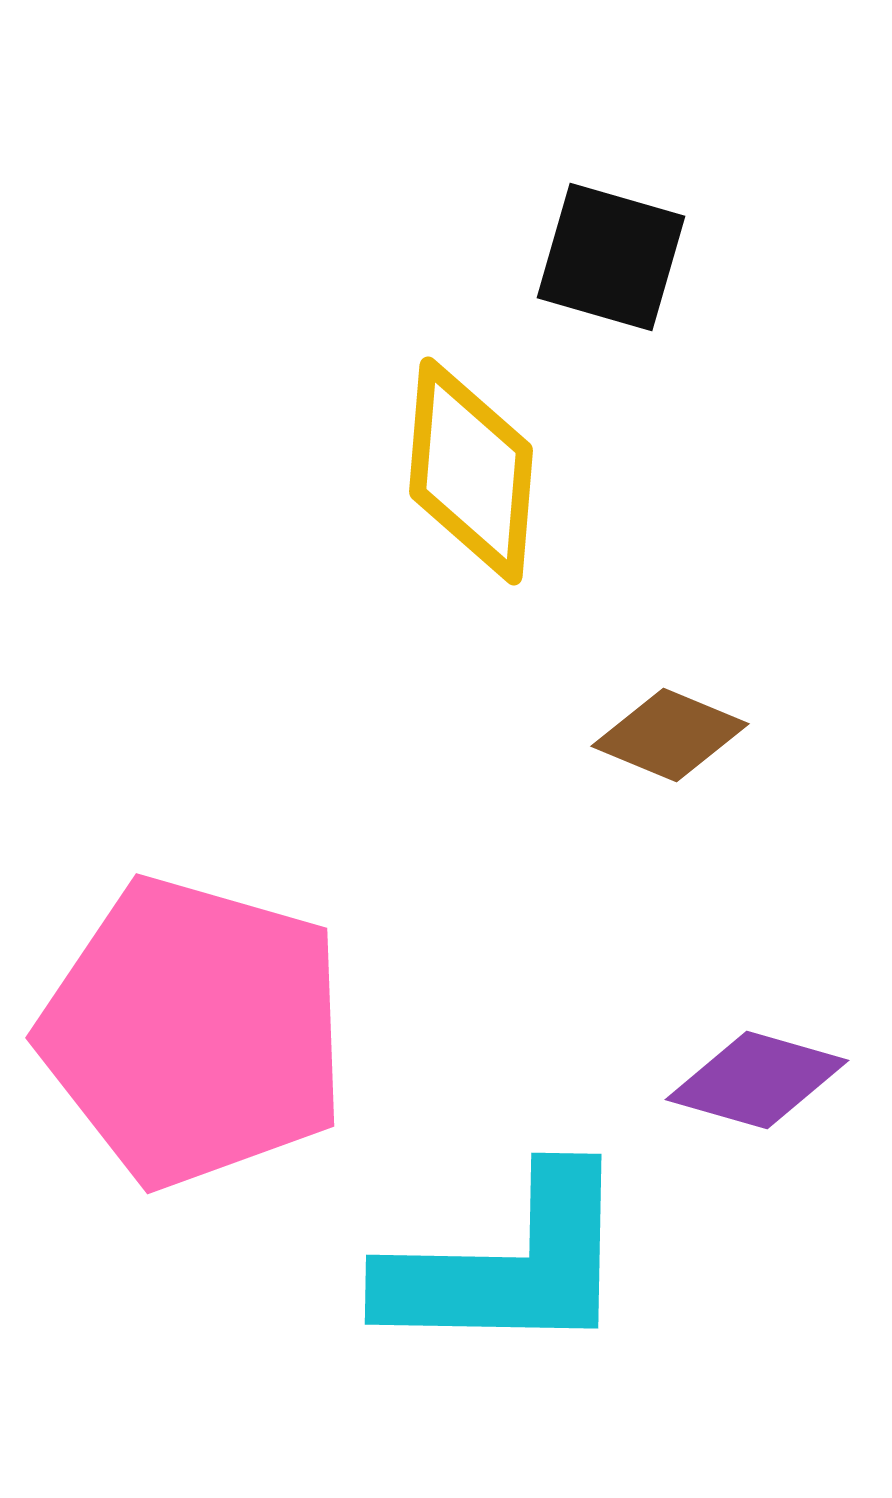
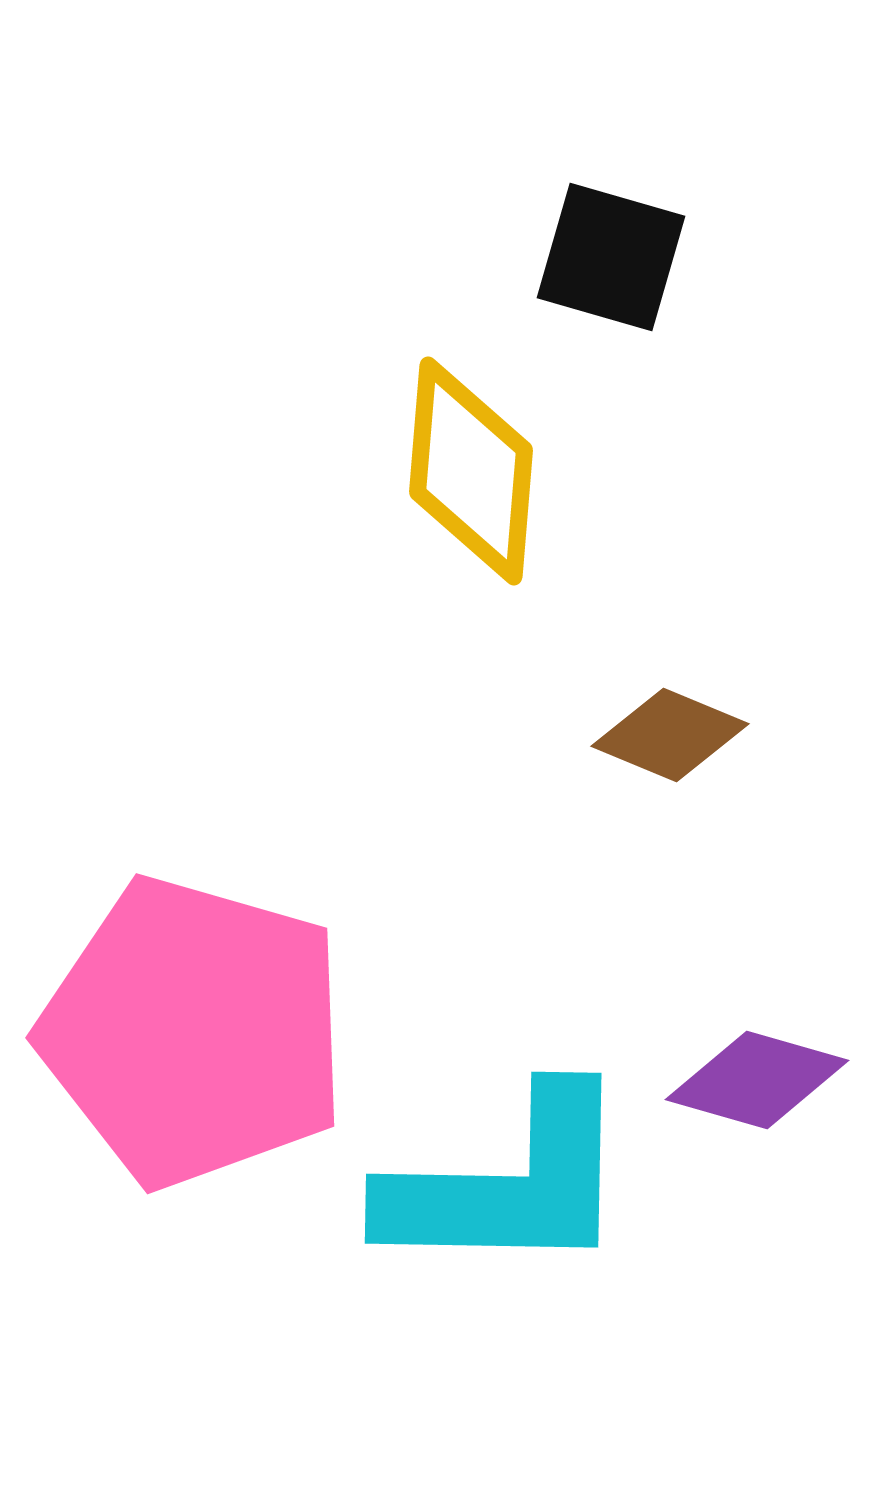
cyan L-shape: moved 81 px up
